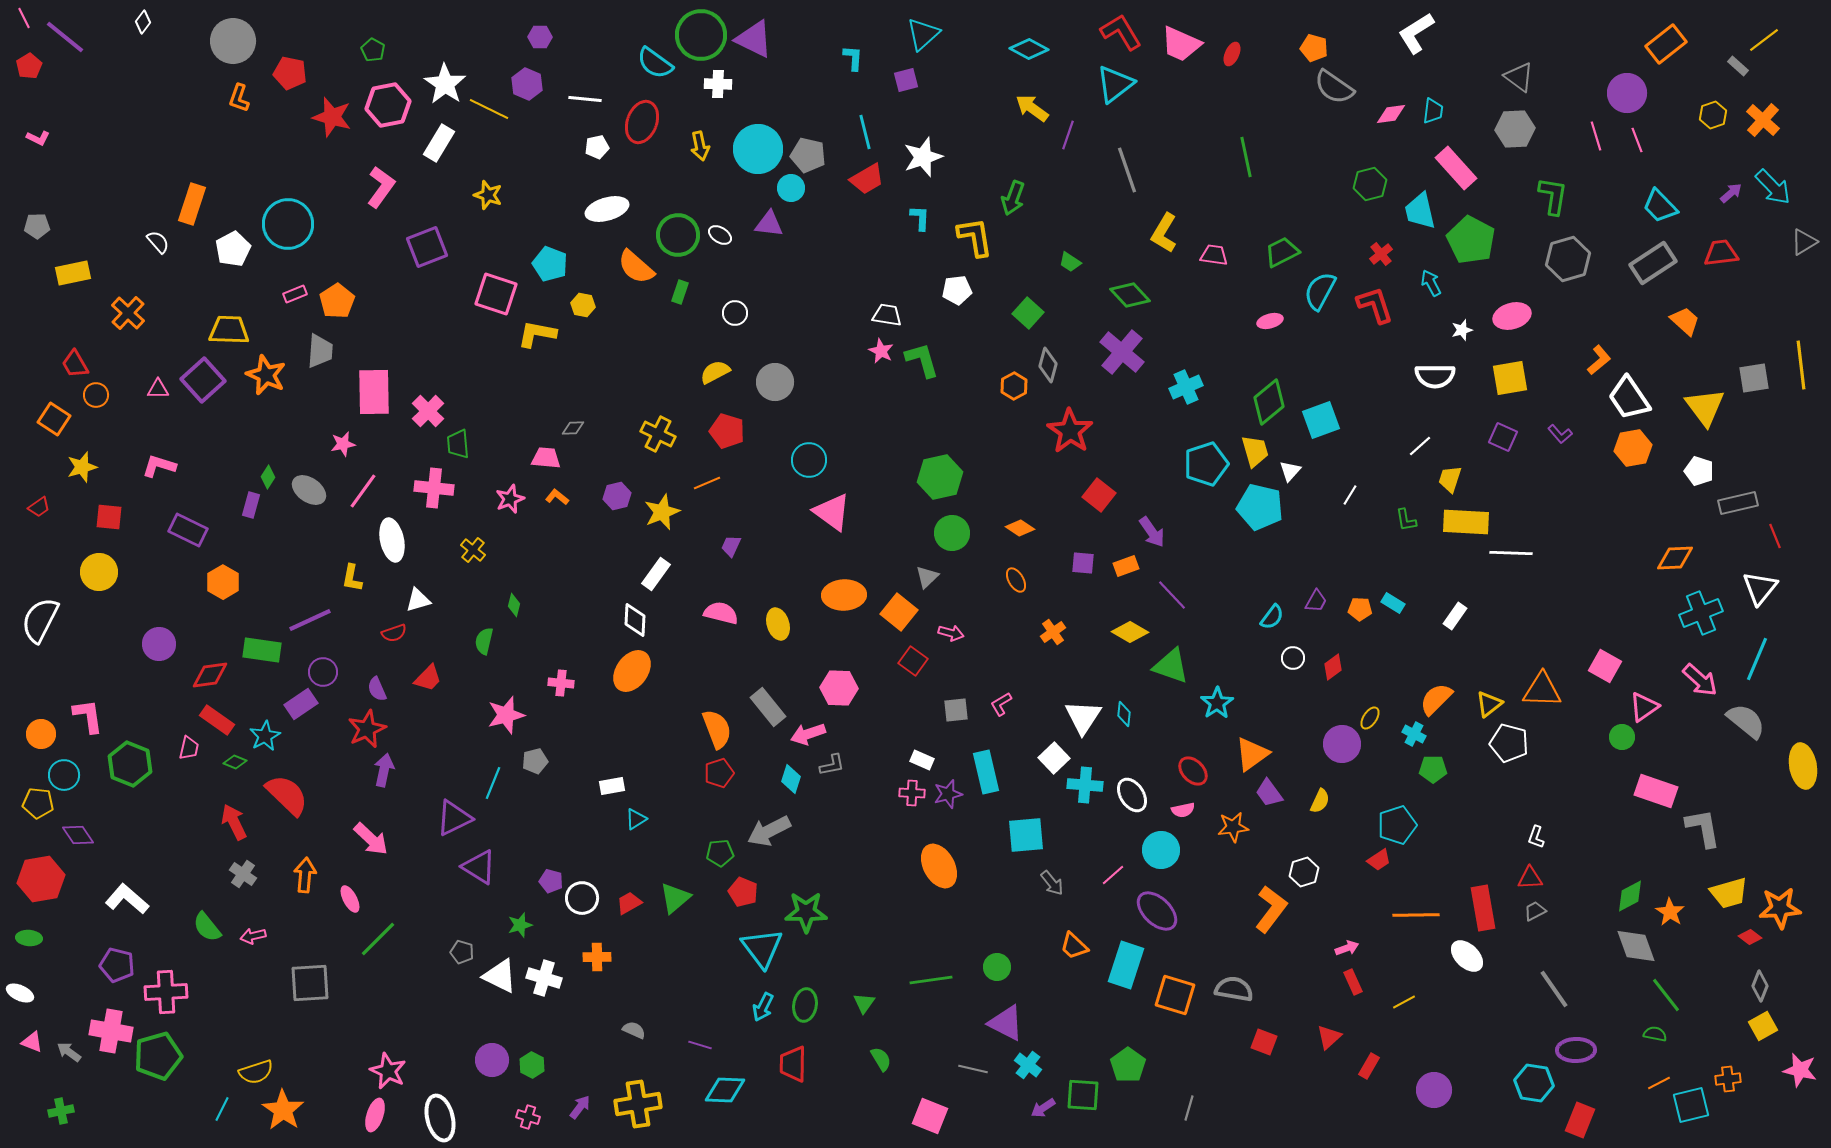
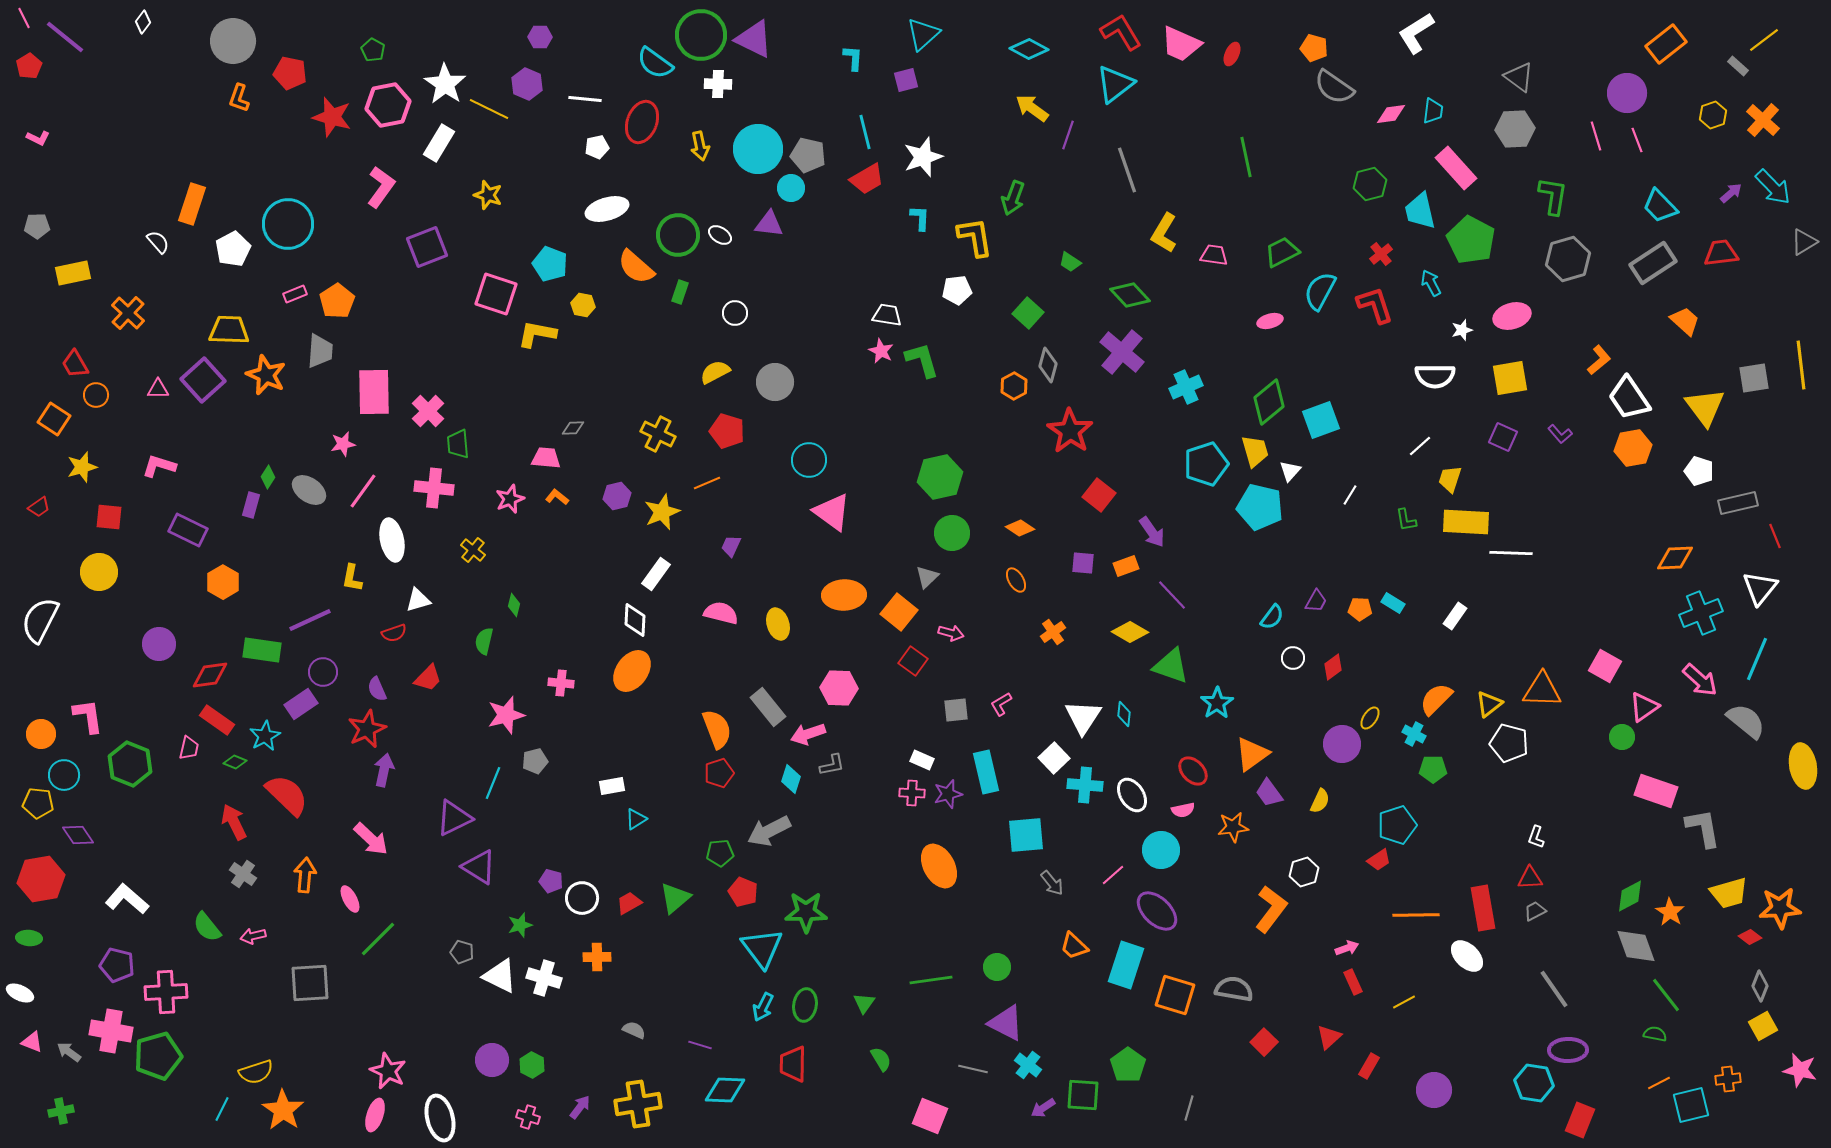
red square at (1264, 1042): rotated 24 degrees clockwise
purple ellipse at (1576, 1050): moved 8 px left
